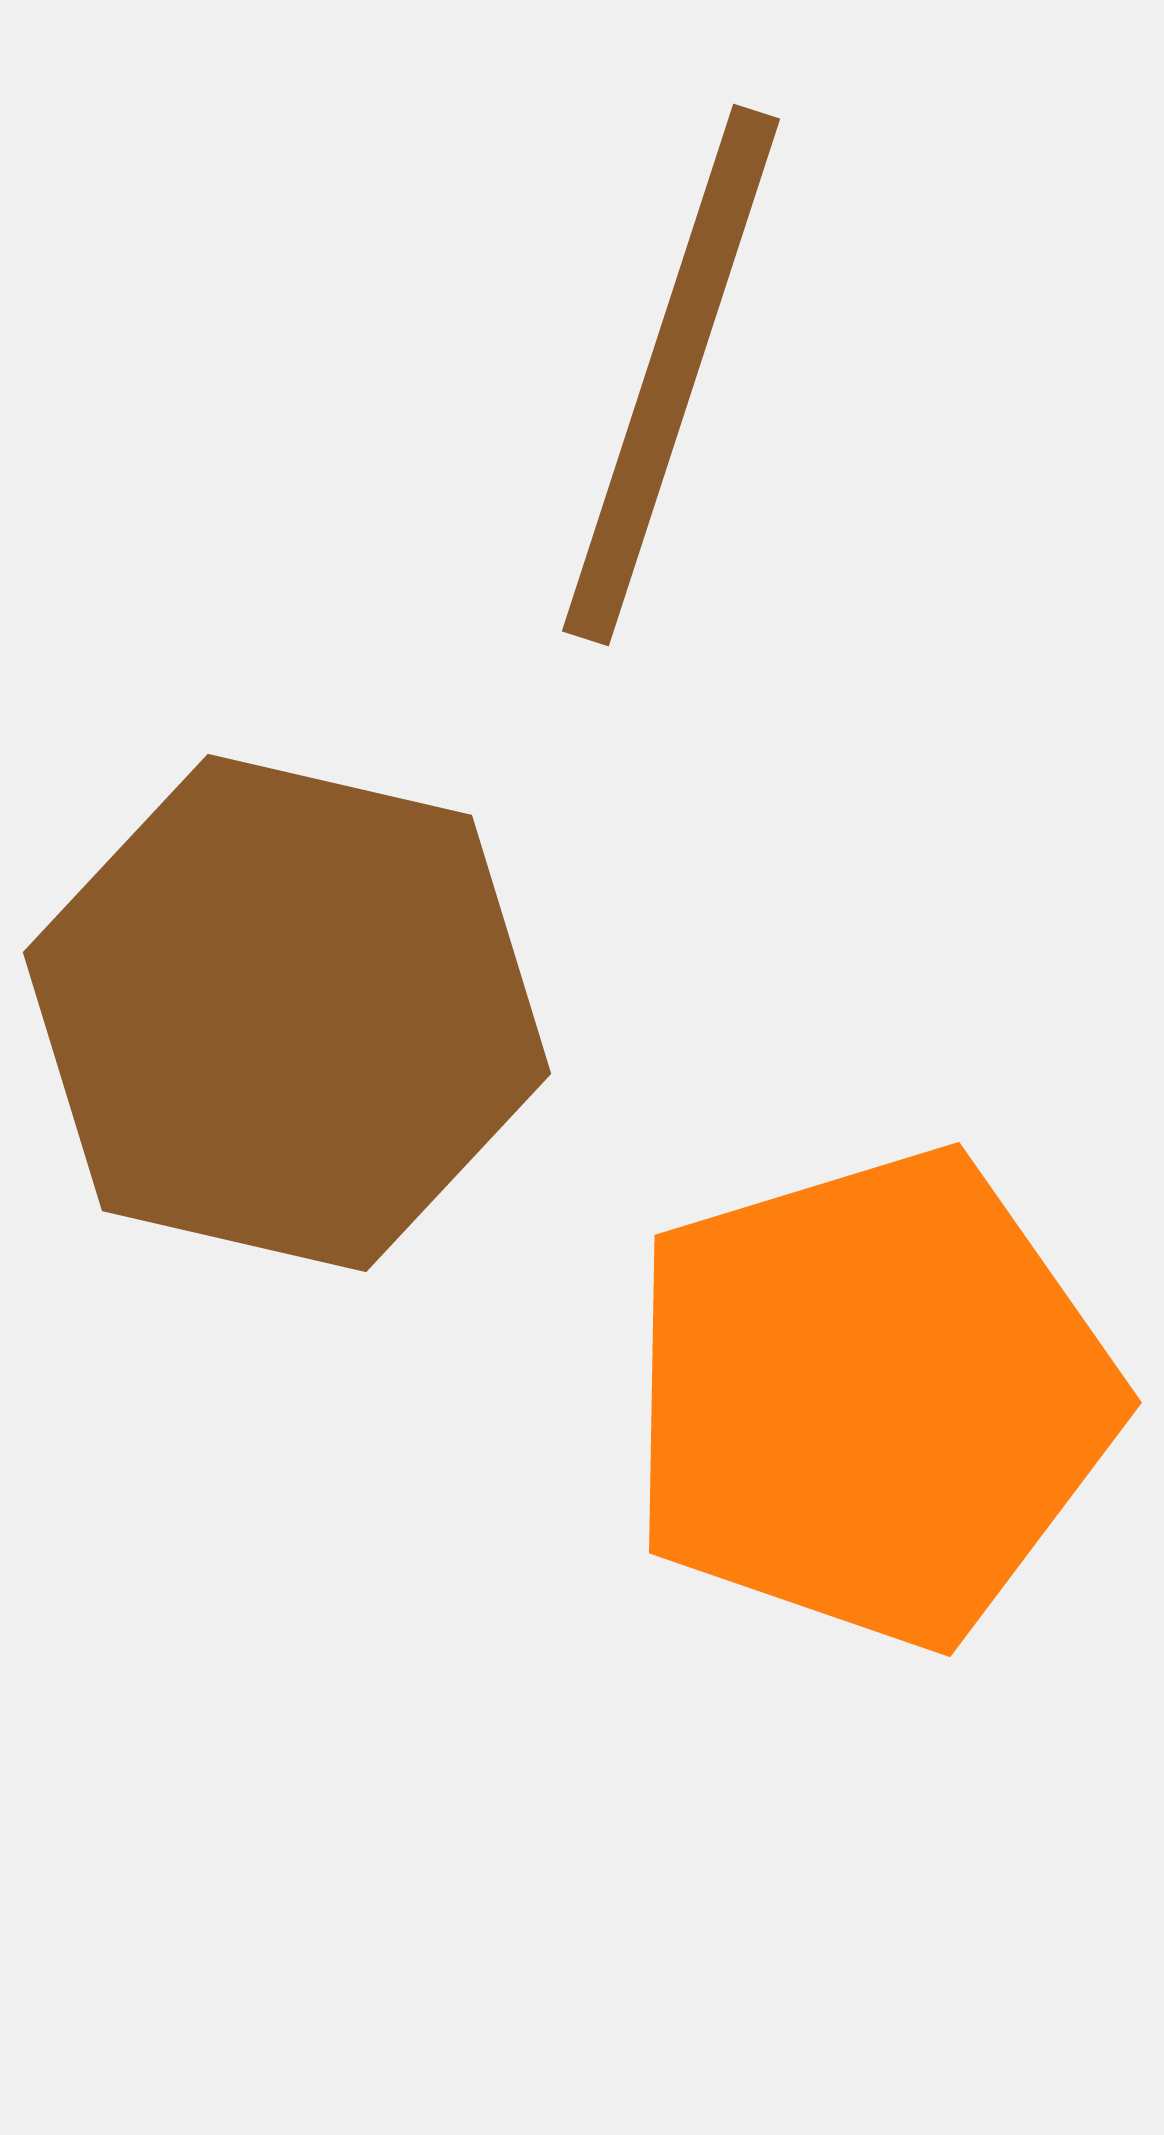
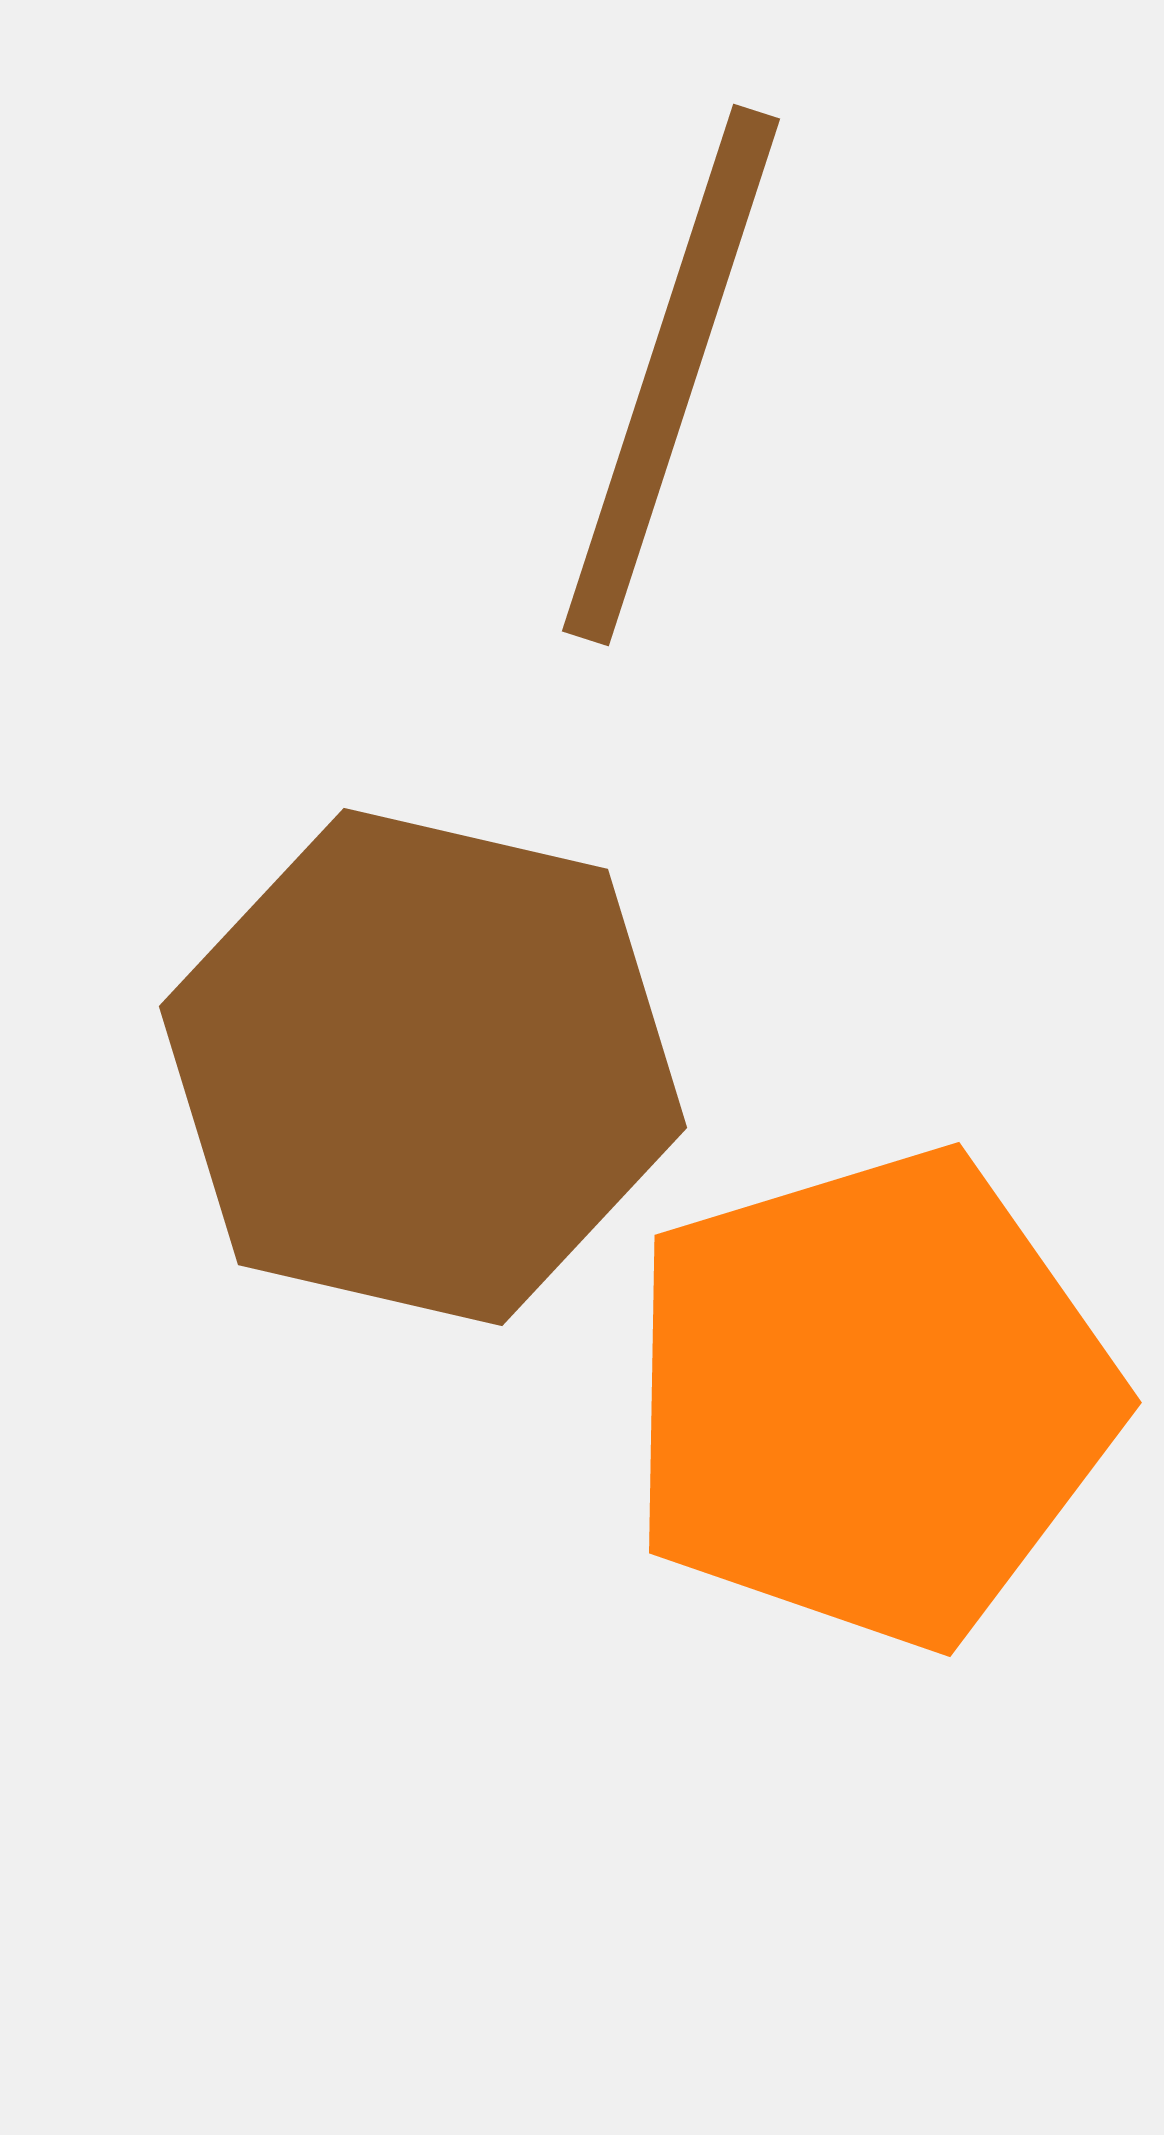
brown hexagon: moved 136 px right, 54 px down
